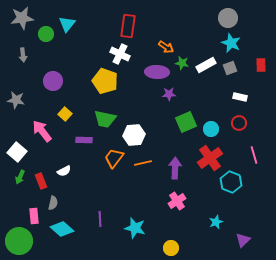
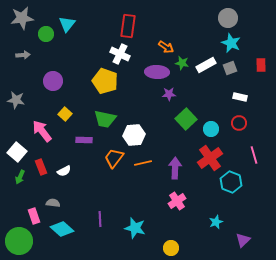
gray arrow at (23, 55): rotated 88 degrees counterclockwise
green square at (186, 122): moved 3 px up; rotated 20 degrees counterclockwise
red rectangle at (41, 181): moved 14 px up
gray semicircle at (53, 203): rotated 96 degrees counterclockwise
pink rectangle at (34, 216): rotated 14 degrees counterclockwise
